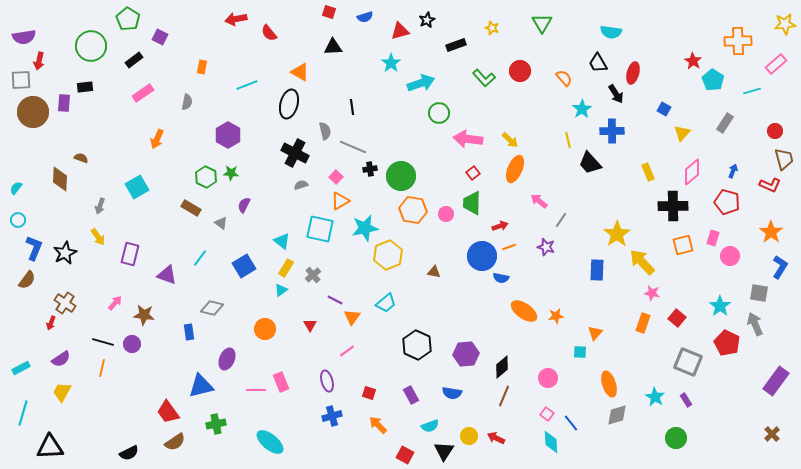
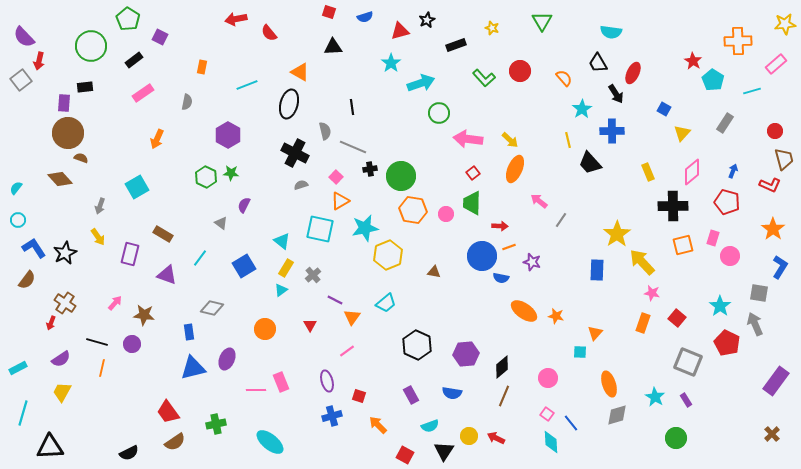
green triangle at (542, 23): moved 2 px up
purple semicircle at (24, 37): rotated 55 degrees clockwise
red ellipse at (633, 73): rotated 10 degrees clockwise
gray square at (21, 80): rotated 35 degrees counterclockwise
brown circle at (33, 112): moved 35 px right, 21 px down
brown diamond at (60, 179): rotated 45 degrees counterclockwise
brown rectangle at (191, 208): moved 28 px left, 26 px down
red arrow at (500, 226): rotated 21 degrees clockwise
orange star at (771, 232): moved 2 px right, 3 px up
purple star at (546, 247): moved 14 px left, 15 px down
blue L-shape at (34, 248): rotated 55 degrees counterclockwise
orange star at (556, 316): rotated 21 degrees clockwise
black line at (103, 342): moved 6 px left
cyan rectangle at (21, 368): moved 3 px left
blue triangle at (201, 386): moved 8 px left, 18 px up
red square at (369, 393): moved 10 px left, 3 px down
